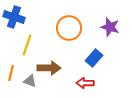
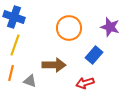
yellow line: moved 12 px left
blue rectangle: moved 3 px up
brown arrow: moved 5 px right, 3 px up
red arrow: rotated 18 degrees counterclockwise
